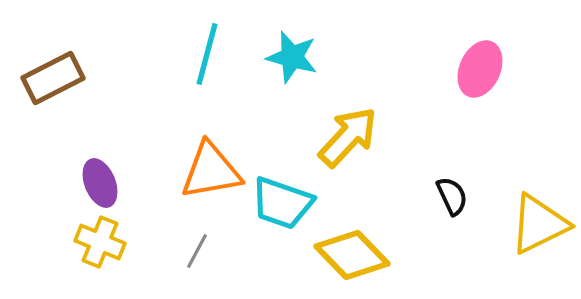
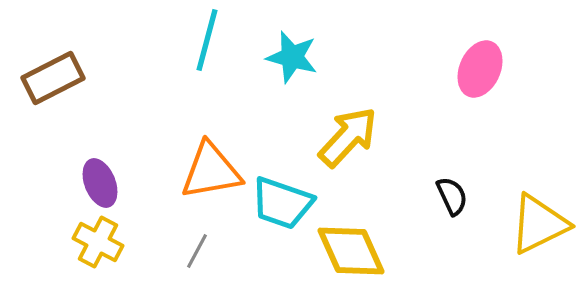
cyan line: moved 14 px up
yellow cross: moved 2 px left; rotated 6 degrees clockwise
yellow diamond: moved 1 px left, 4 px up; rotated 20 degrees clockwise
